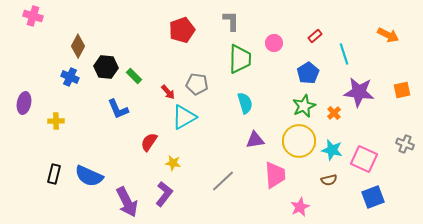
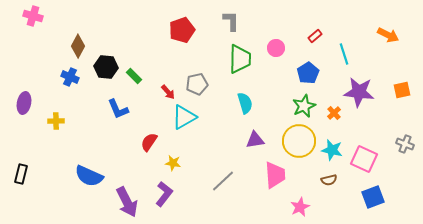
pink circle: moved 2 px right, 5 px down
gray pentagon: rotated 20 degrees counterclockwise
black rectangle: moved 33 px left
